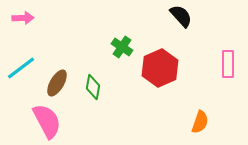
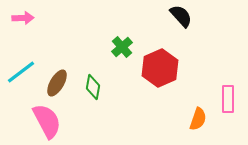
green cross: rotated 15 degrees clockwise
pink rectangle: moved 35 px down
cyan line: moved 4 px down
orange semicircle: moved 2 px left, 3 px up
